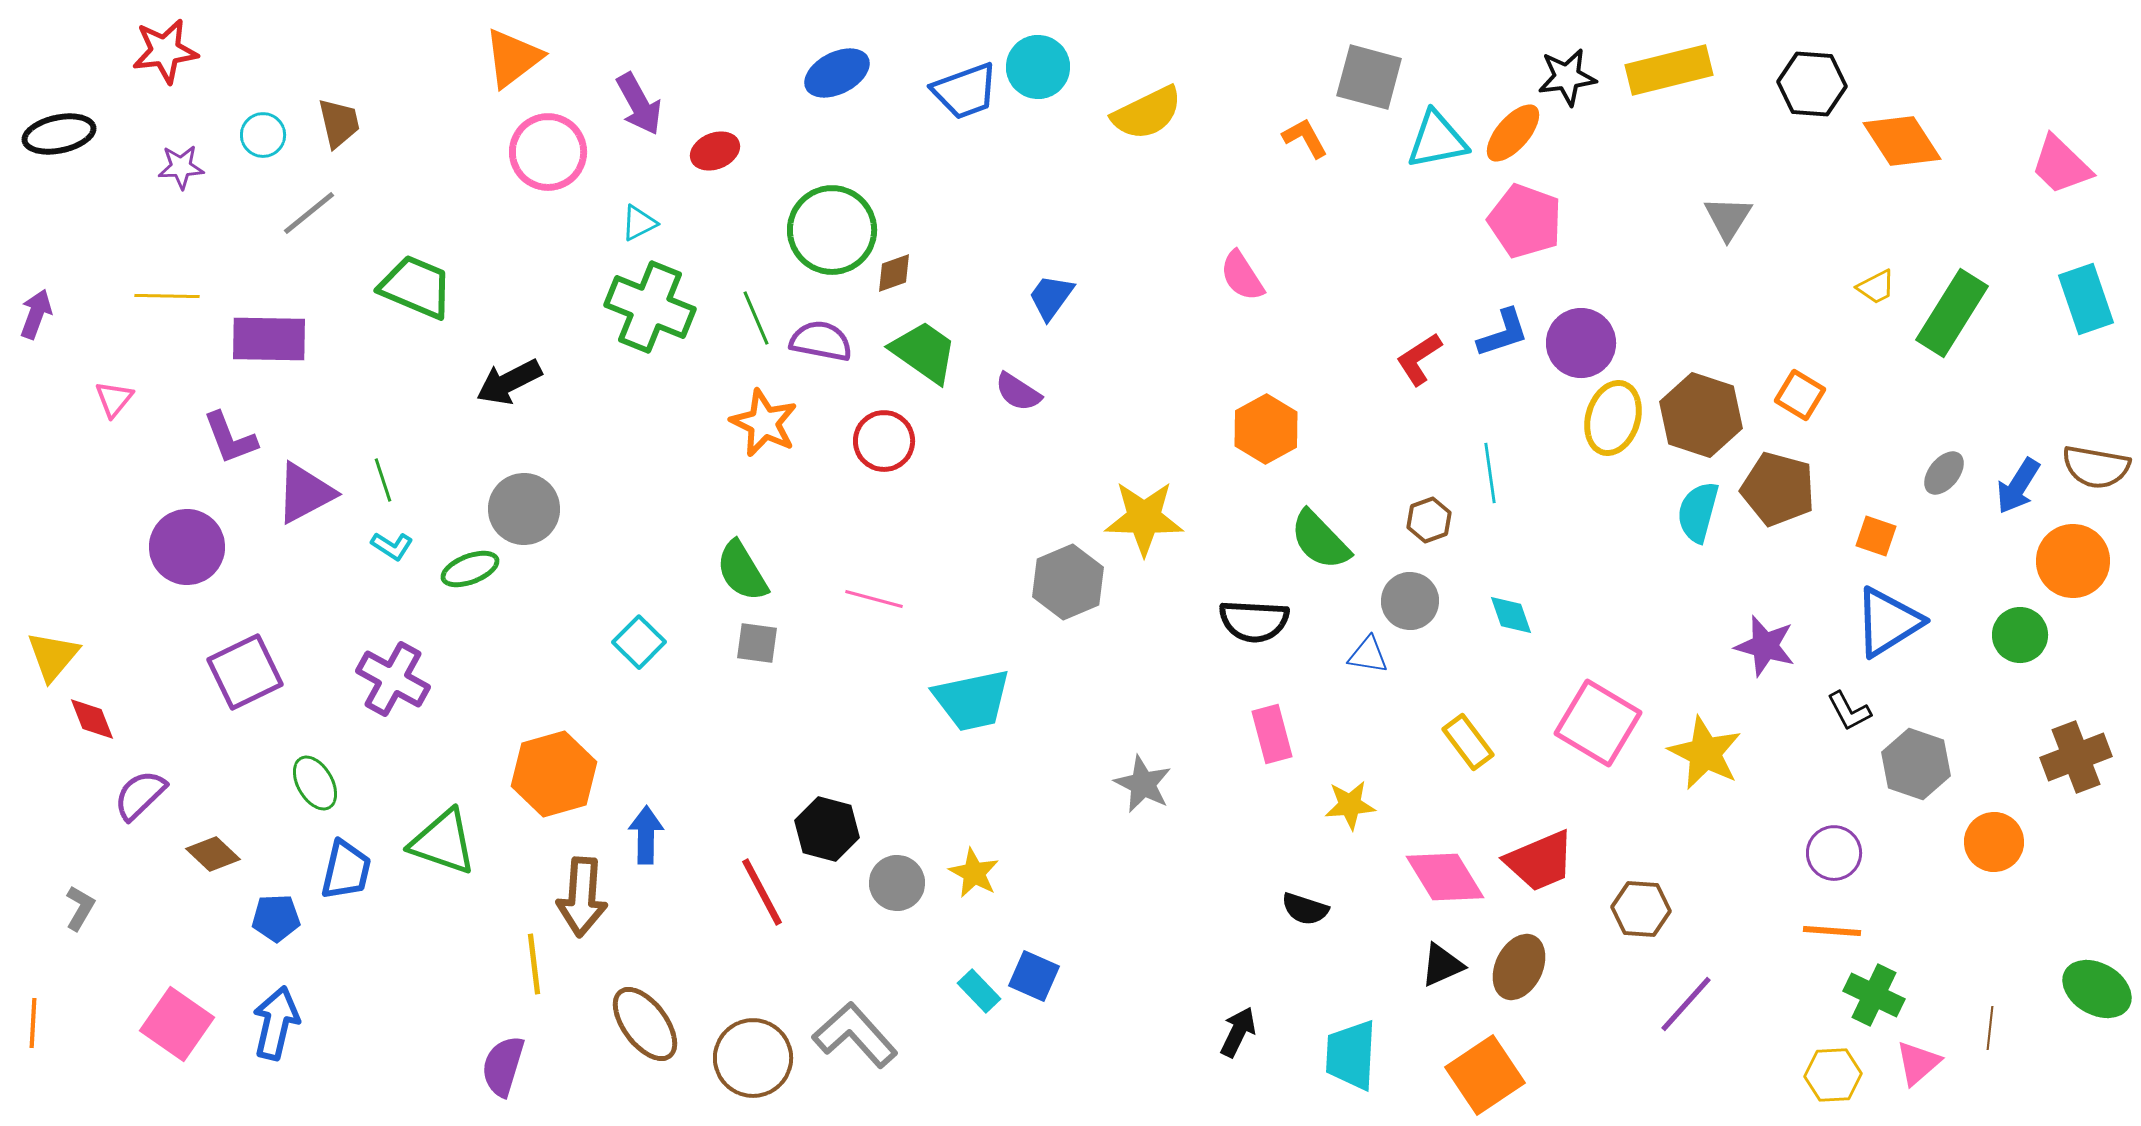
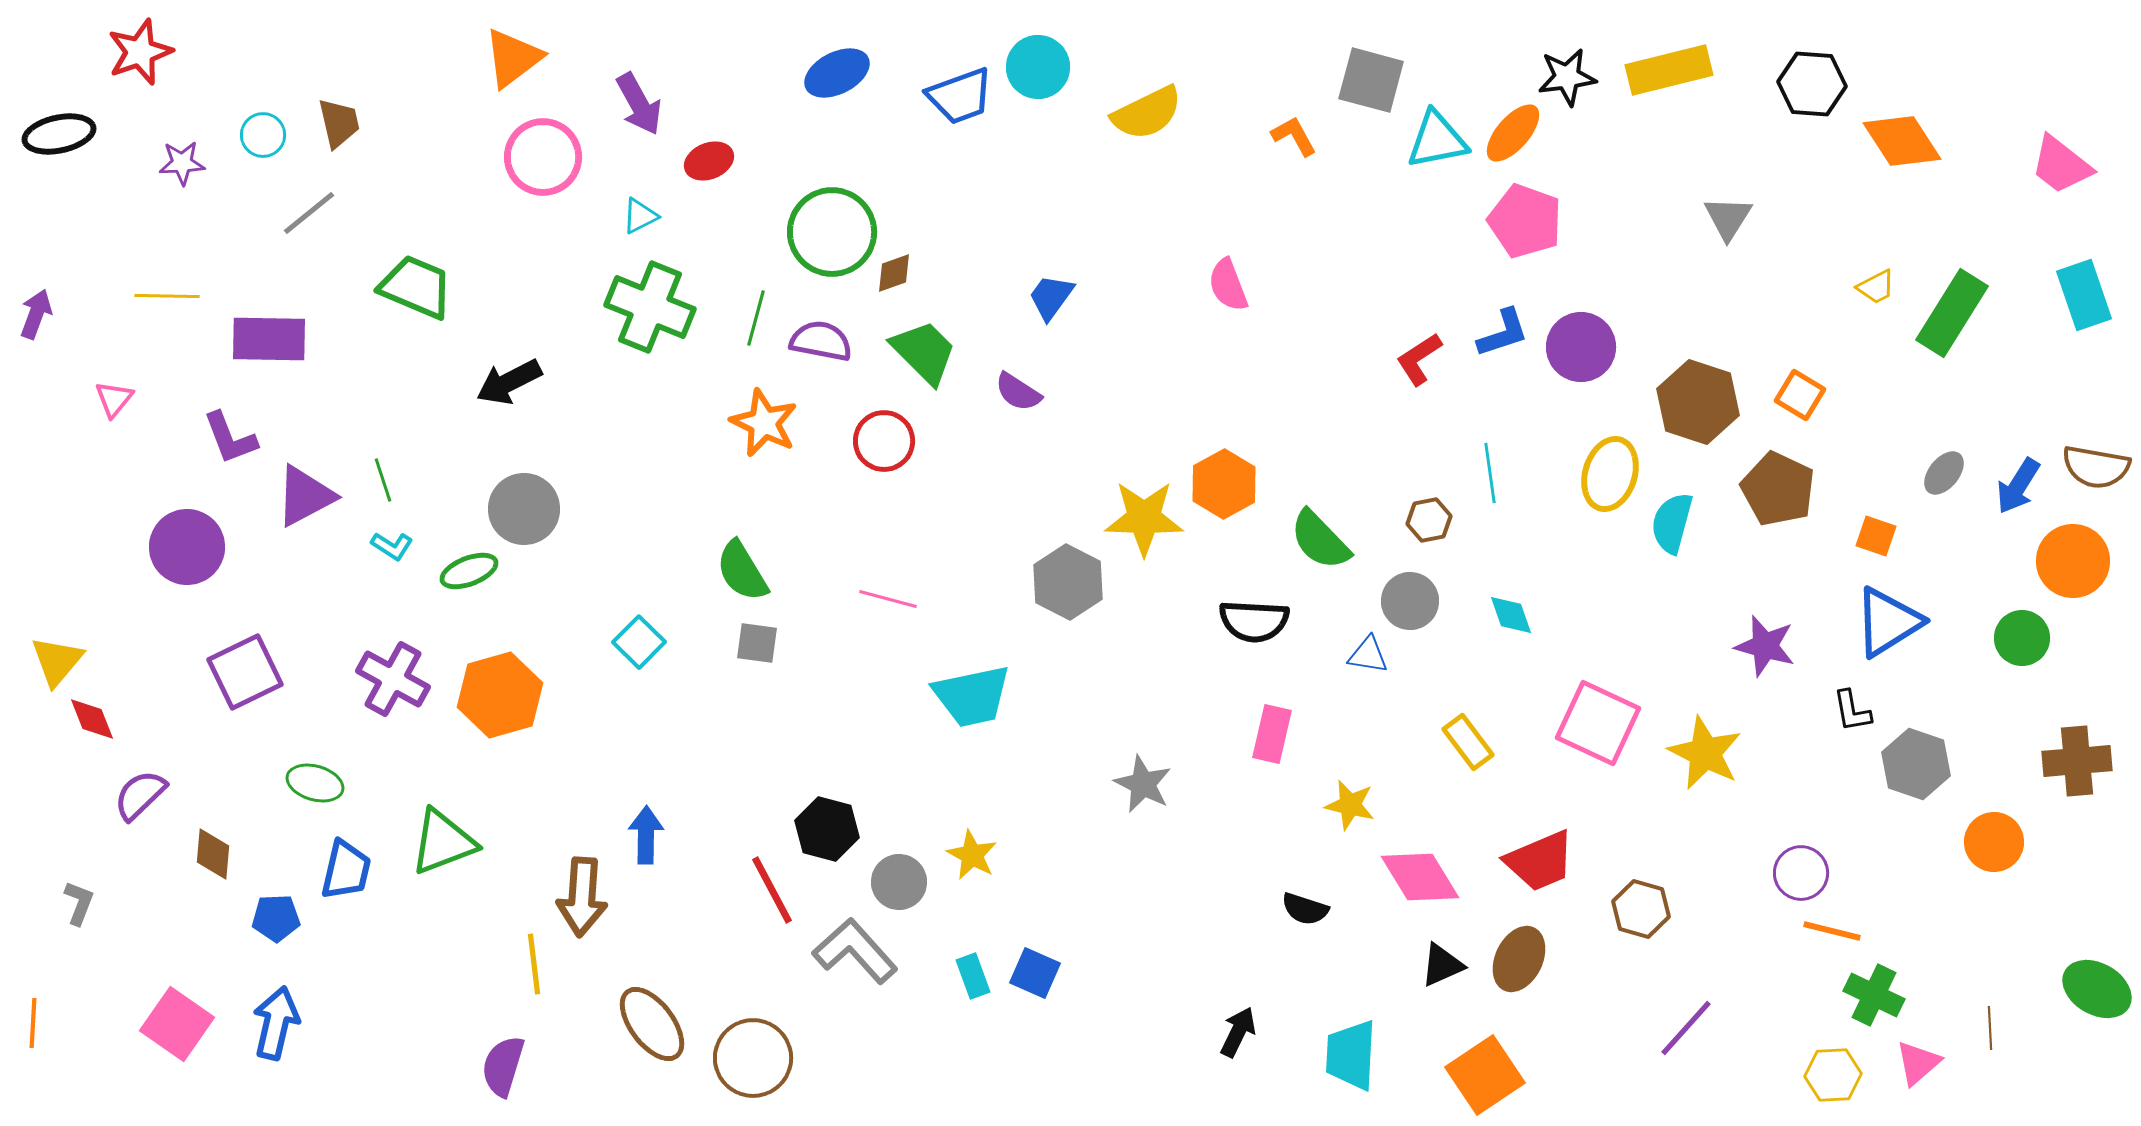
red star at (165, 51): moved 25 px left, 1 px down; rotated 12 degrees counterclockwise
gray square at (1369, 77): moved 2 px right, 3 px down
blue trapezoid at (965, 91): moved 5 px left, 5 px down
orange L-shape at (1305, 138): moved 11 px left, 2 px up
red ellipse at (715, 151): moved 6 px left, 10 px down
pink circle at (548, 152): moved 5 px left, 5 px down
pink trapezoid at (2061, 165): rotated 6 degrees counterclockwise
purple star at (181, 167): moved 1 px right, 4 px up
cyan triangle at (639, 223): moved 1 px right, 7 px up
green circle at (832, 230): moved 2 px down
pink semicircle at (1242, 276): moved 14 px left, 9 px down; rotated 12 degrees clockwise
cyan rectangle at (2086, 299): moved 2 px left, 4 px up
green line at (756, 318): rotated 38 degrees clockwise
purple circle at (1581, 343): moved 4 px down
green trapezoid at (924, 352): rotated 10 degrees clockwise
brown hexagon at (1701, 415): moved 3 px left, 13 px up
yellow ellipse at (1613, 418): moved 3 px left, 56 px down
orange hexagon at (1266, 429): moved 42 px left, 55 px down
brown pentagon at (1778, 489): rotated 10 degrees clockwise
purple triangle at (305, 493): moved 3 px down
cyan semicircle at (1698, 512): moved 26 px left, 11 px down
brown hexagon at (1429, 520): rotated 9 degrees clockwise
green ellipse at (470, 569): moved 1 px left, 2 px down
gray hexagon at (1068, 582): rotated 10 degrees counterclockwise
pink line at (874, 599): moved 14 px right
green circle at (2020, 635): moved 2 px right, 3 px down
yellow triangle at (53, 656): moved 4 px right, 5 px down
cyan trapezoid at (972, 700): moved 4 px up
black L-shape at (1849, 711): moved 3 px right; rotated 18 degrees clockwise
pink square at (1598, 723): rotated 6 degrees counterclockwise
pink rectangle at (1272, 734): rotated 28 degrees clockwise
brown cross at (2076, 757): moved 1 px right, 4 px down; rotated 16 degrees clockwise
orange hexagon at (554, 774): moved 54 px left, 79 px up
green ellipse at (315, 783): rotated 44 degrees counterclockwise
yellow star at (1350, 805): rotated 18 degrees clockwise
green triangle at (443, 842): rotated 40 degrees counterclockwise
purple circle at (1834, 853): moved 33 px left, 20 px down
brown diamond at (213, 854): rotated 52 degrees clockwise
yellow star at (974, 873): moved 2 px left, 18 px up
pink diamond at (1445, 877): moved 25 px left
gray circle at (897, 883): moved 2 px right, 1 px up
red line at (762, 892): moved 10 px right, 2 px up
gray L-shape at (80, 908): moved 1 px left, 5 px up; rotated 9 degrees counterclockwise
brown hexagon at (1641, 909): rotated 12 degrees clockwise
orange line at (1832, 931): rotated 10 degrees clockwise
brown ellipse at (1519, 967): moved 8 px up
blue square at (1034, 976): moved 1 px right, 3 px up
cyan rectangle at (979, 991): moved 6 px left, 15 px up; rotated 24 degrees clockwise
purple line at (1686, 1004): moved 24 px down
brown ellipse at (645, 1024): moved 7 px right
brown line at (1990, 1028): rotated 9 degrees counterclockwise
gray L-shape at (855, 1035): moved 84 px up
